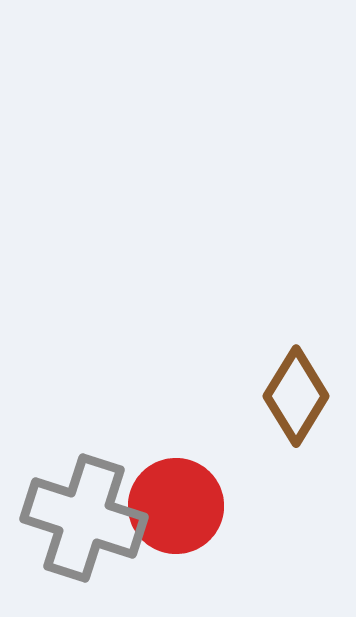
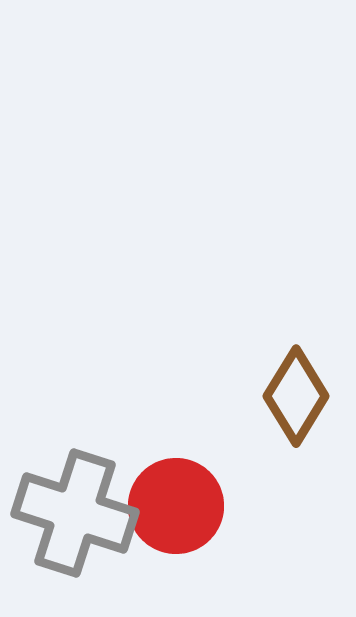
gray cross: moved 9 px left, 5 px up
